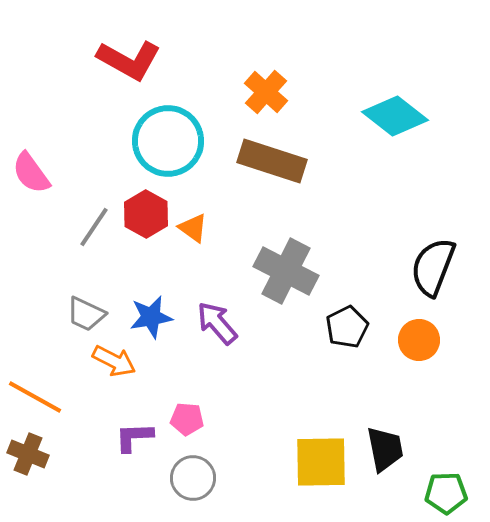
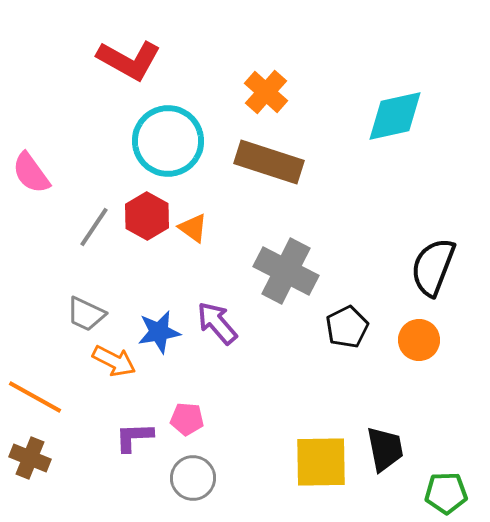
cyan diamond: rotated 50 degrees counterclockwise
brown rectangle: moved 3 px left, 1 px down
red hexagon: moved 1 px right, 2 px down
blue star: moved 8 px right, 15 px down
brown cross: moved 2 px right, 4 px down
